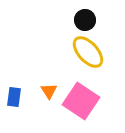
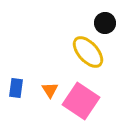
black circle: moved 20 px right, 3 px down
orange triangle: moved 1 px right, 1 px up
blue rectangle: moved 2 px right, 9 px up
